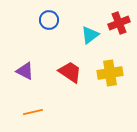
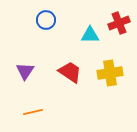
blue circle: moved 3 px left
cyan triangle: rotated 36 degrees clockwise
purple triangle: rotated 36 degrees clockwise
